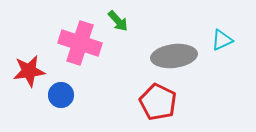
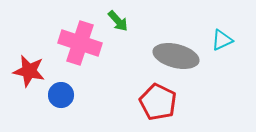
gray ellipse: moved 2 px right; rotated 21 degrees clockwise
red star: rotated 20 degrees clockwise
